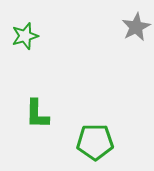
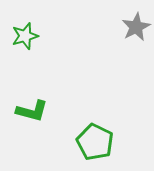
green L-shape: moved 5 px left, 3 px up; rotated 76 degrees counterclockwise
green pentagon: rotated 27 degrees clockwise
